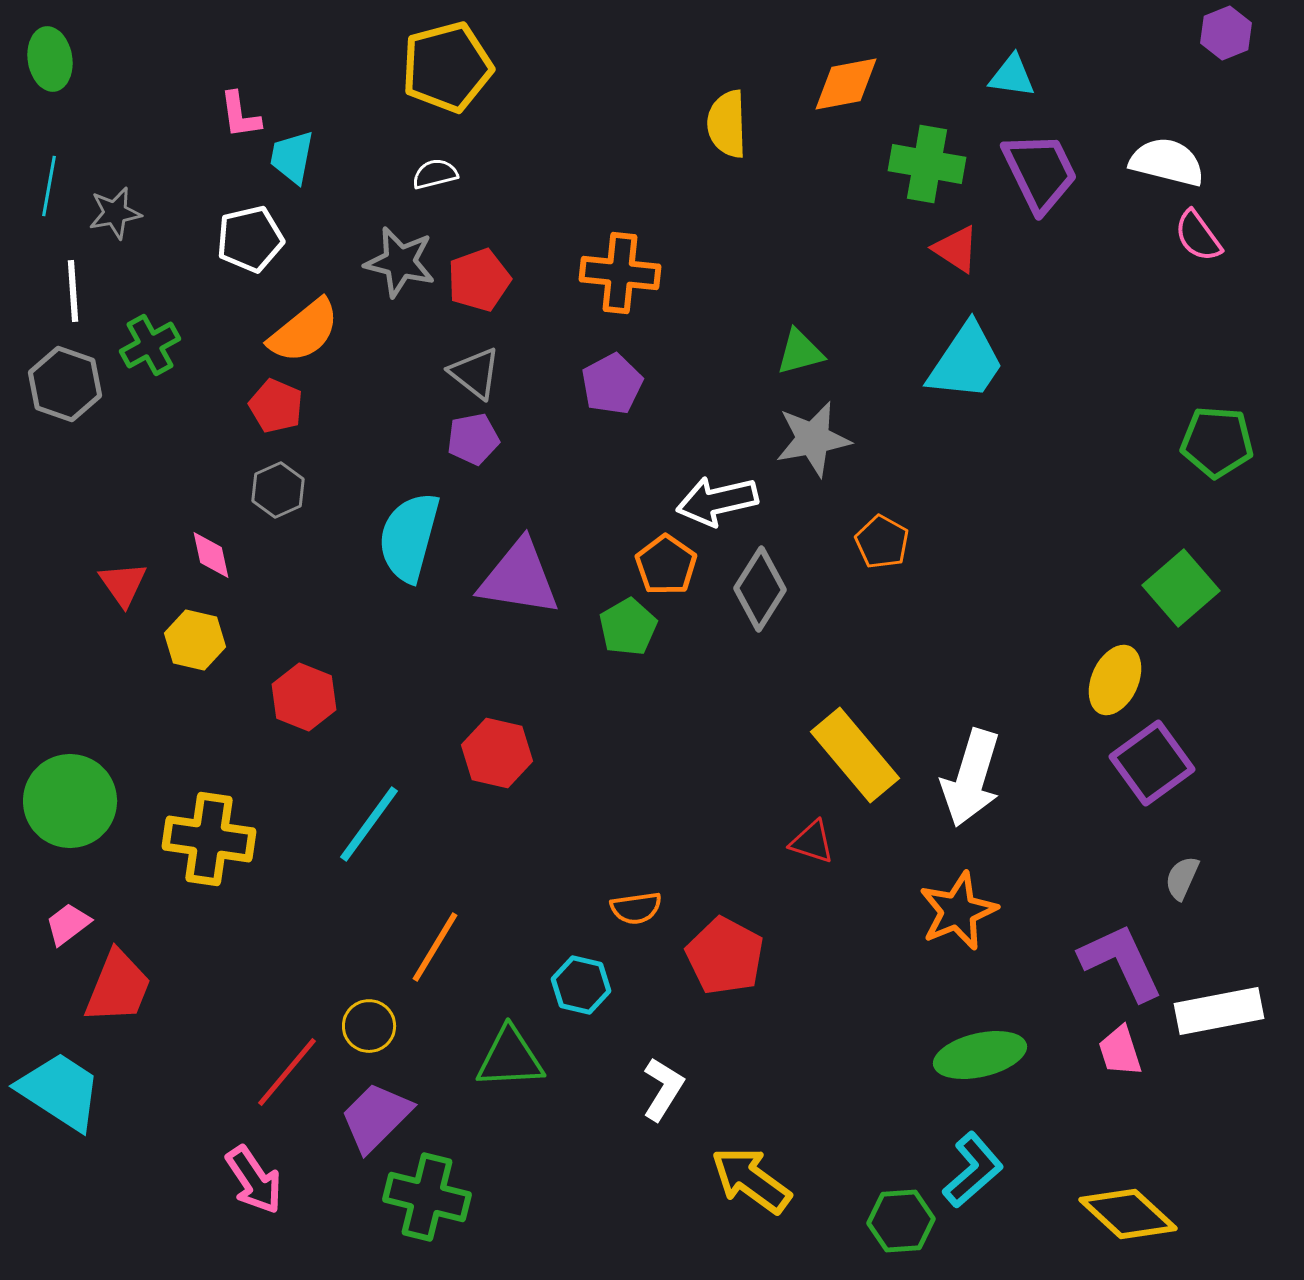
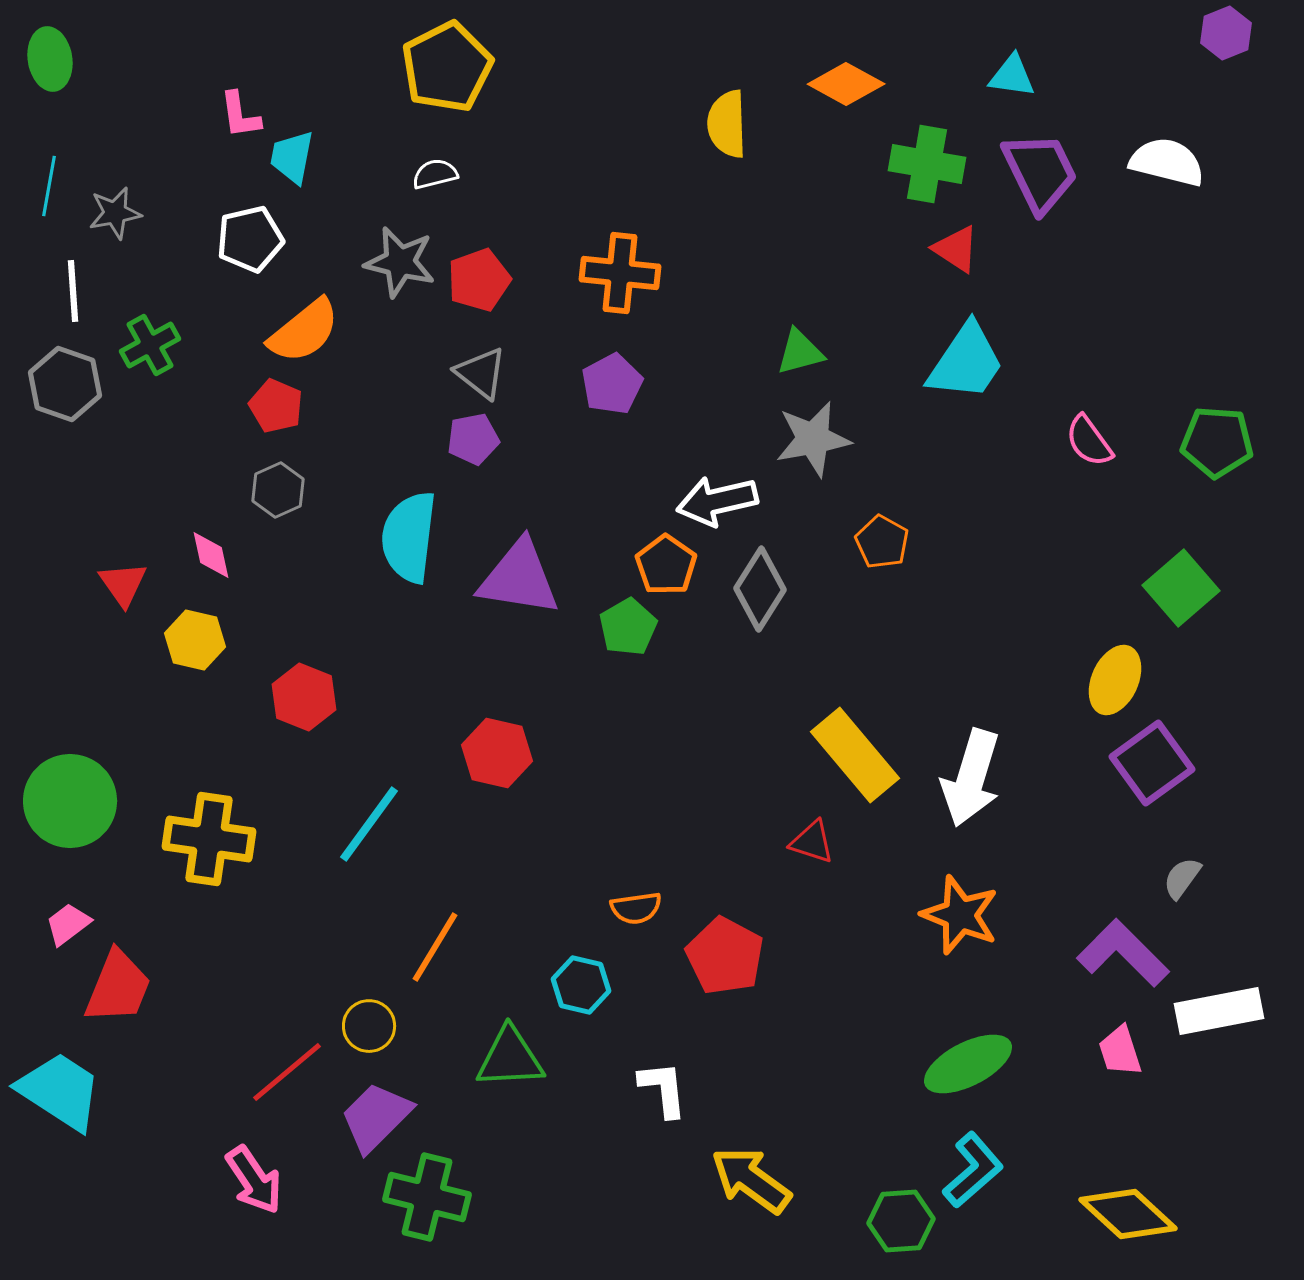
yellow pentagon at (447, 67): rotated 12 degrees counterclockwise
orange diamond at (846, 84): rotated 40 degrees clockwise
pink semicircle at (1198, 236): moved 109 px left, 205 px down
gray triangle at (475, 373): moved 6 px right
cyan semicircle at (409, 537): rotated 8 degrees counterclockwise
gray semicircle at (1182, 878): rotated 12 degrees clockwise
orange star at (958, 911): moved 2 px right, 4 px down; rotated 28 degrees counterclockwise
purple L-shape at (1121, 962): moved 2 px right, 9 px up; rotated 20 degrees counterclockwise
green ellipse at (980, 1055): moved 12 px left, 9 px down; rotated 14 degrees counterclockwise
red line at (287, 1072): rotated 10 degrees clockwise
white L-shape at (663, 1089): rotated 38 degrees counterclockwise
